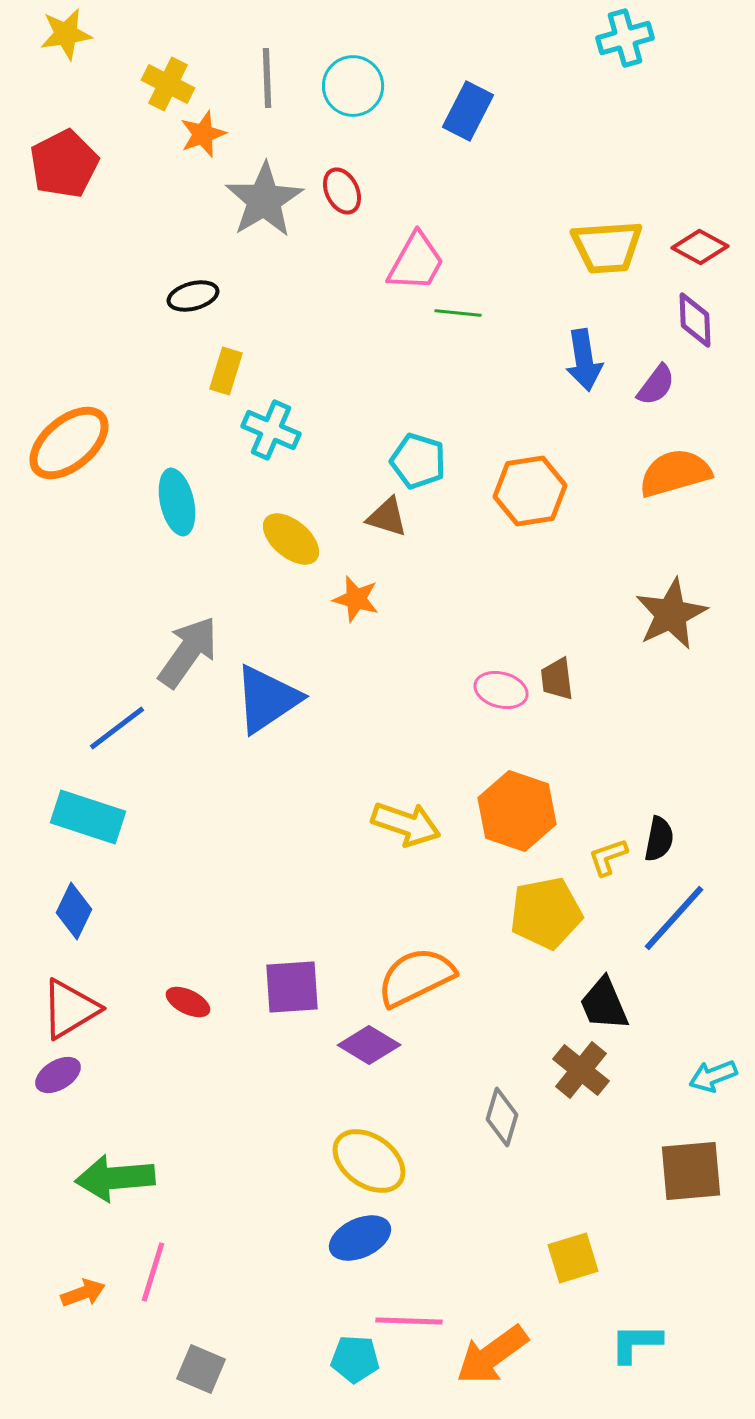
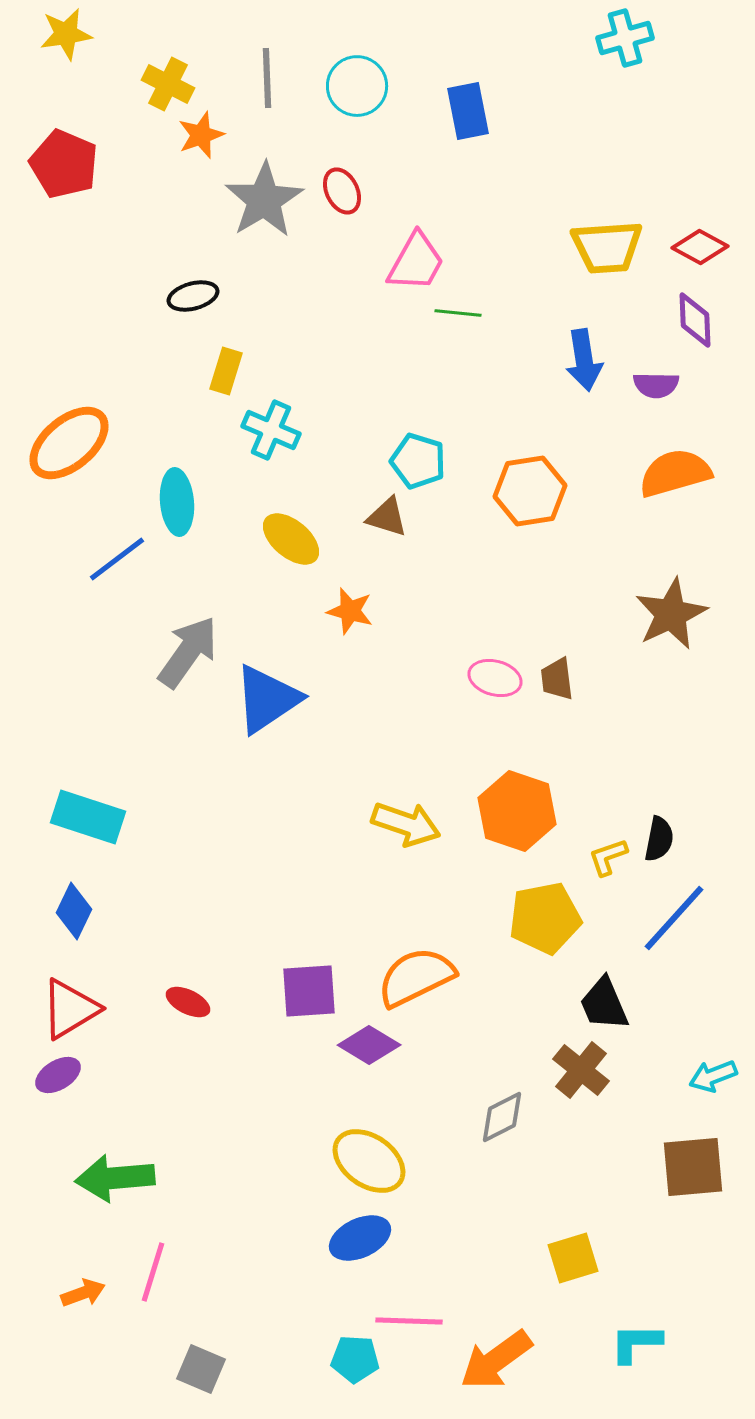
cyan circle at (353, 86): moved 4 px right
blue rectangle at (468, 111): rotated 38 degrees counterclockwise
orange star at (203, 134): moved 2 px left, 1 px down
red pentagon at (64, 164): rotated 22 degrees counterclockwise
purple semicircle at (656, 385): rotated 54 degrees clockwise
cyan ellipse at (177, 502): rotated 8 degrees clockwise
orange star at (356, 599): moved 6 px left, 12 px down
pink ellipse at (501, 690): moved 6 px left, 12 px up
blue line at (117, 728): moved 169 px up
yellow pentagon at (546, 913): moved 1 px left, 5 px down
purple square at (292, 987): moved 17 px right, 4 px down
gray diamond at (502, 1117): rotated 46 degrees clockwise
brown square at (691, 1171): moved 2 px right, 4 px up
orange arrow at (492, 1355): moved 4 px right, 5 px down
